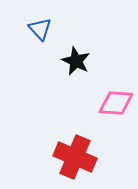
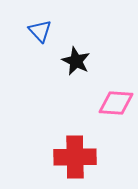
blue triangle: moved 2 px down
red cross: rotated 24 degrees counterclockwise
